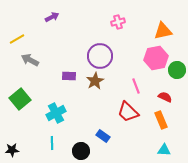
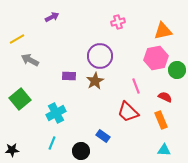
cyan line: rotated 24 degrees clockwise
